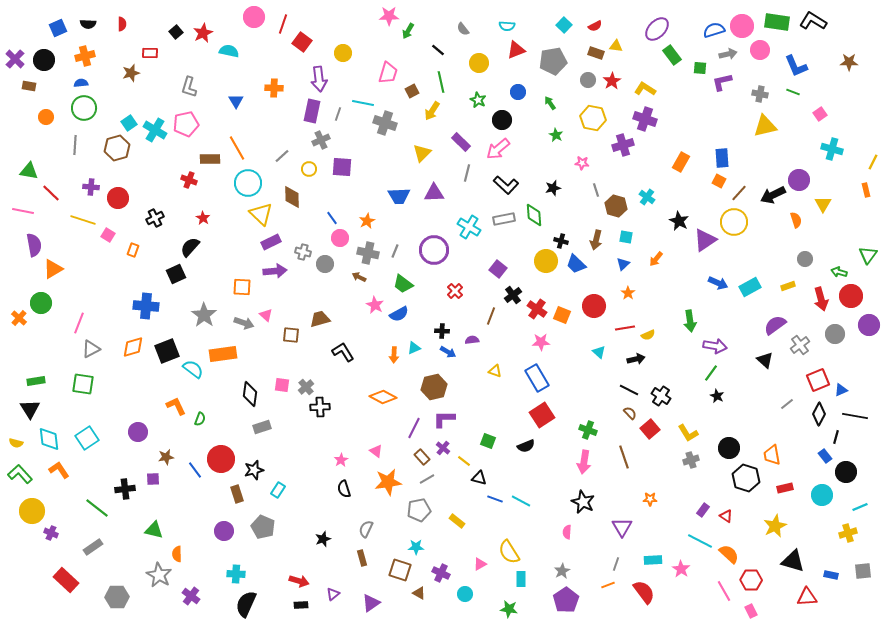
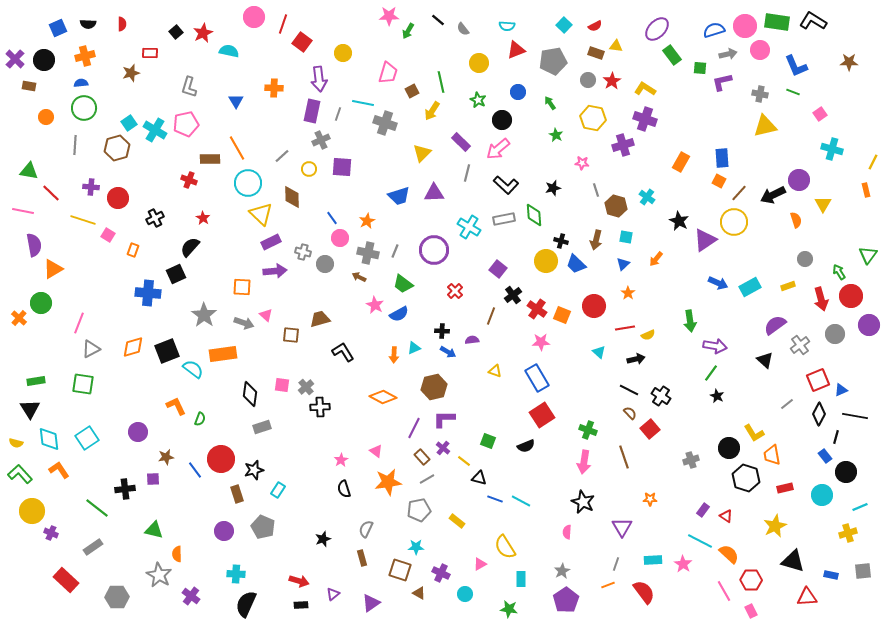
pink circle at (742, 26): moved 3 px right
black line at (438, 50): moved 30 px up
blue trapezoid at (399, 196): rotated 15 degrees counterclockwise
green arrow at (839, 272): rotated 42 degrees clockwise
blue cross at (146, 306): moved 2 px right, 13 px up
yellow L-shape at (688, 433): moved 66 px right
yellow semicircle at (509, 552): moved 4 px left, 5 px up
pink star at (681, 569): moved 2 px right, 5 px up
